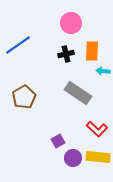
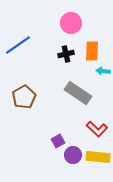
purple circle: moved 3 px up
